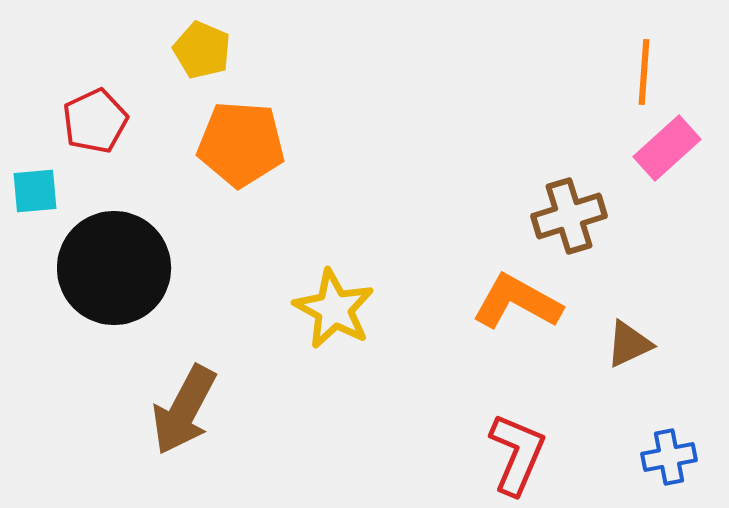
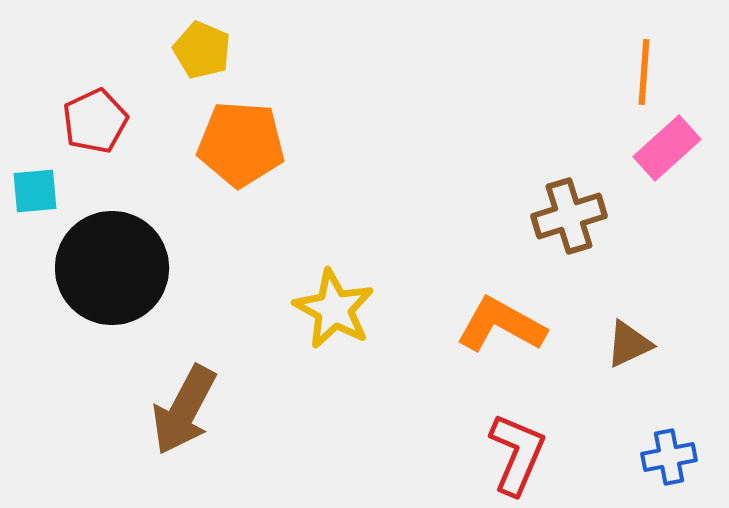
black circle: moved 2 px left
orange L-shape: moved 16 px left, 23 px down
